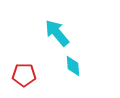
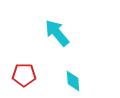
cyan diamond: moved 15 px down
